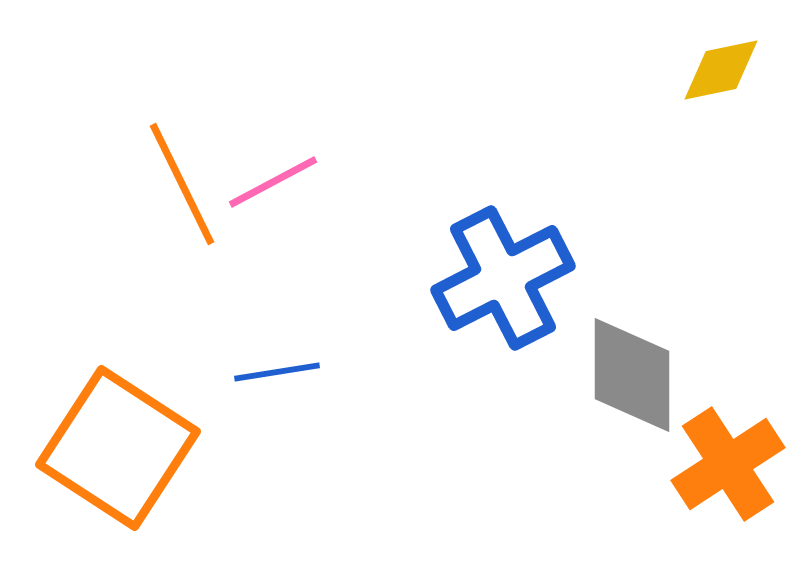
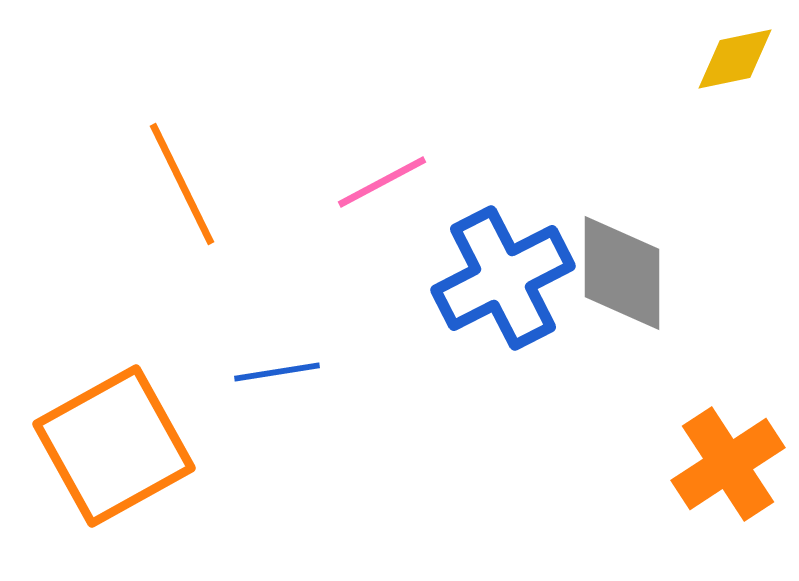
yellow diamond: moved 14 px right, 11 px up
pink line: moved 109 px right
gray diamond: moved 10 px left, 102 px up
orange square: moved 4 px left, 2 px up; rotated 28 degrees clockwise
